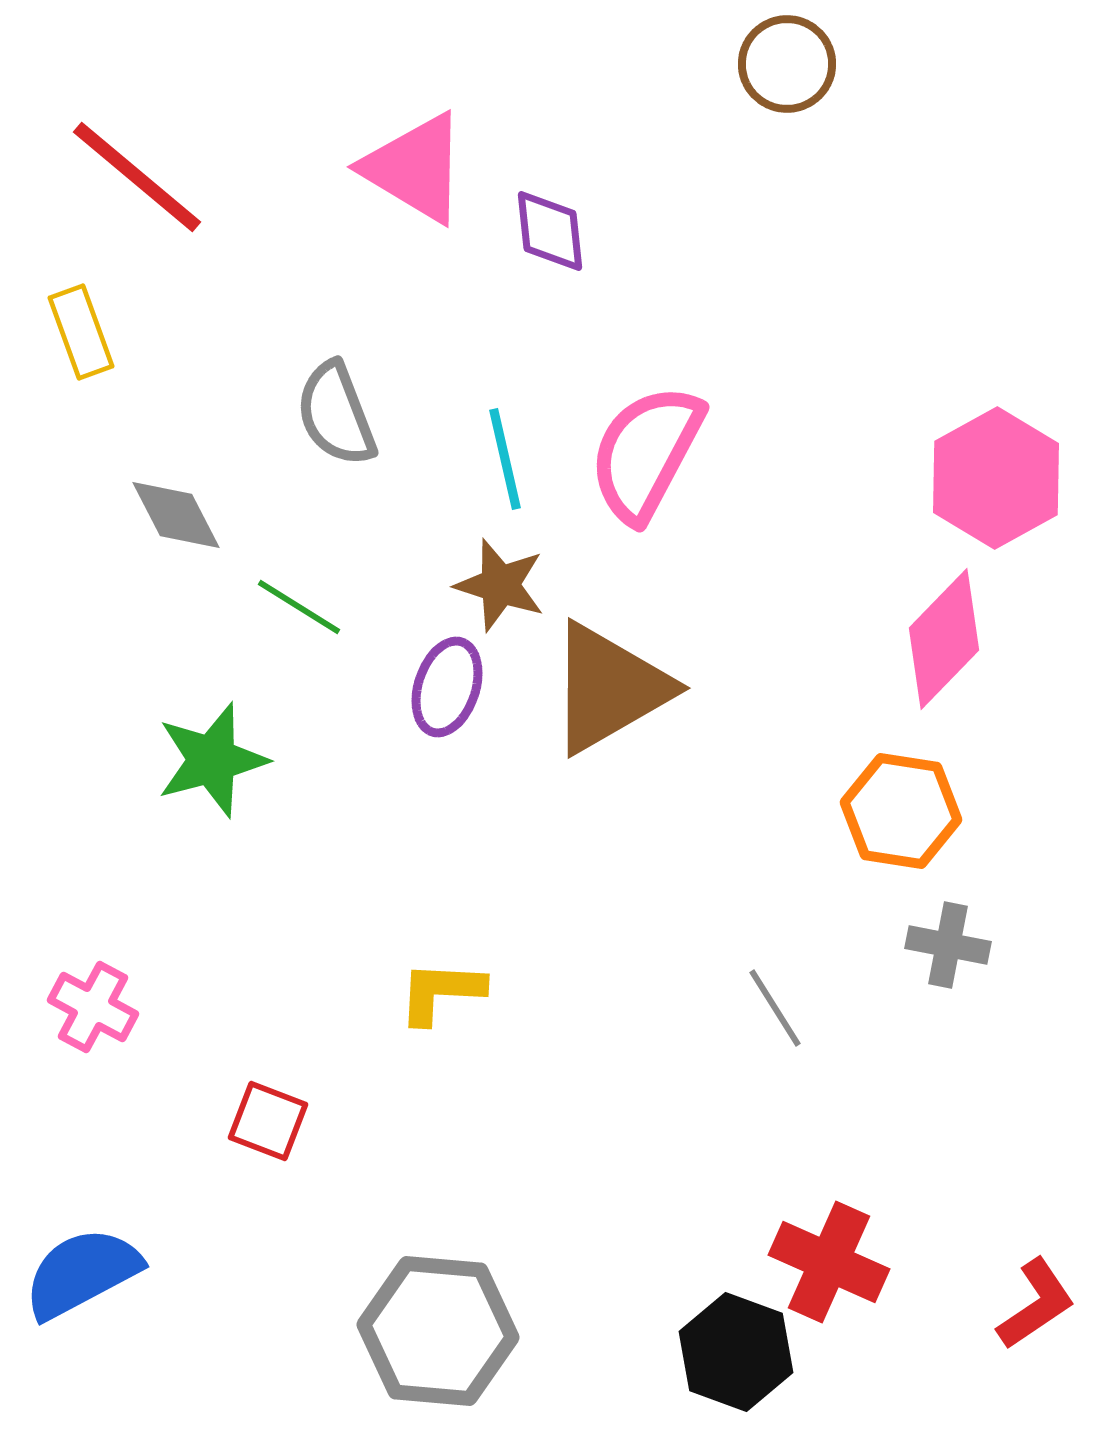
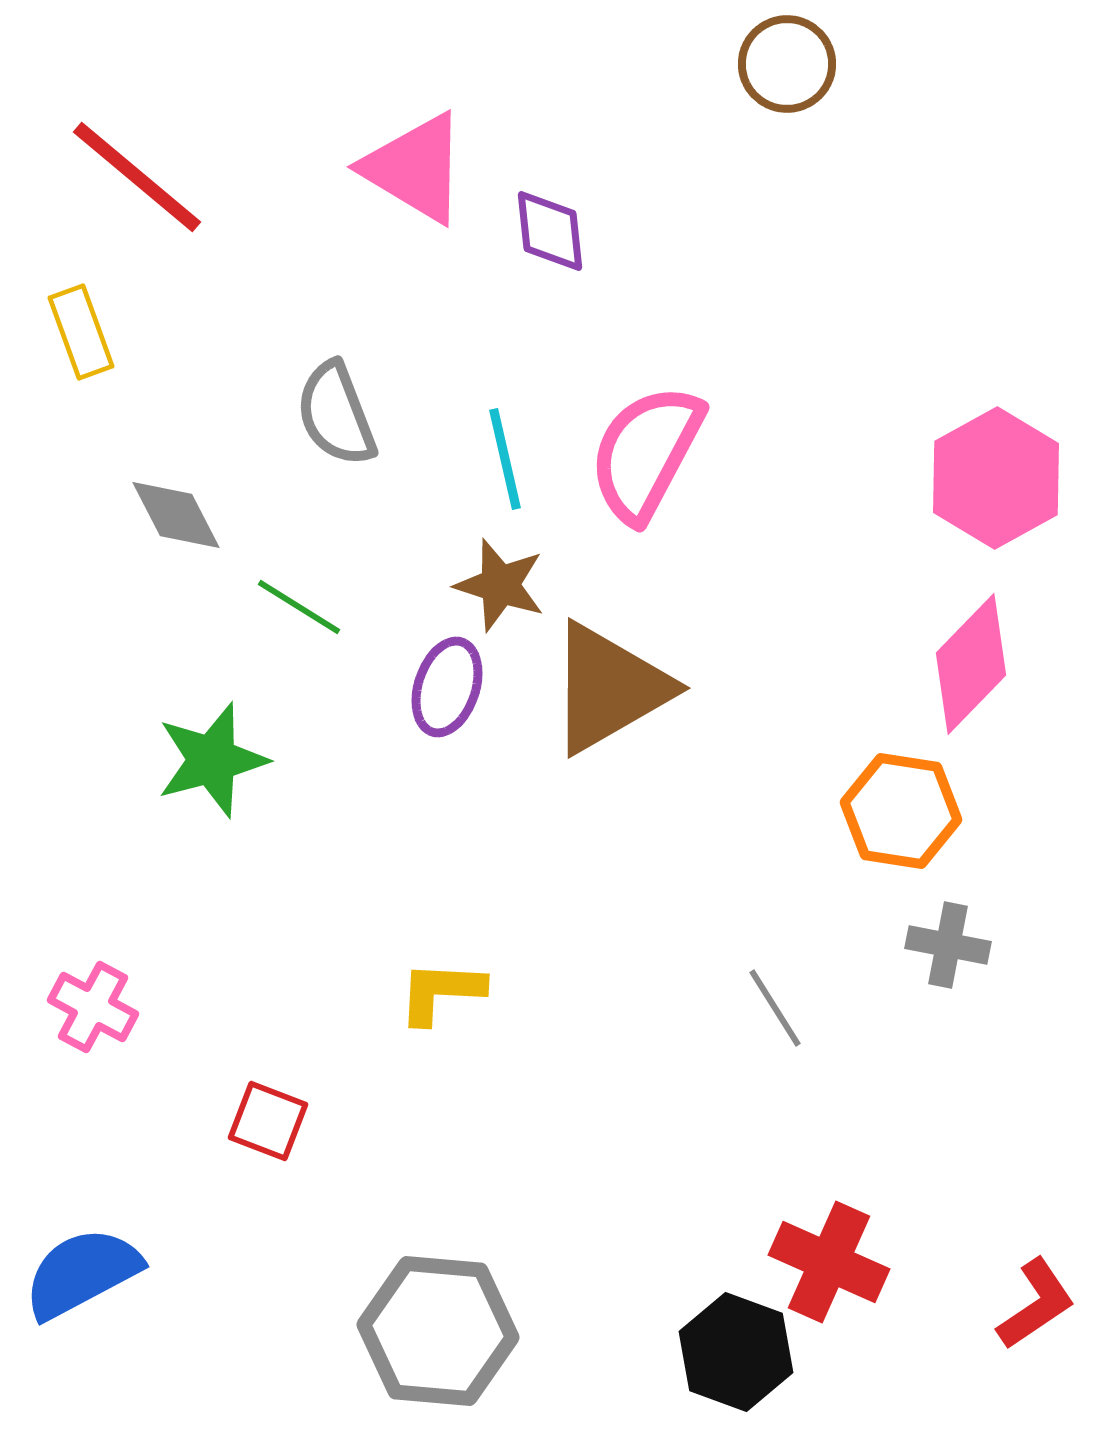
pink diamond: moved 27 px right, 25 px down
